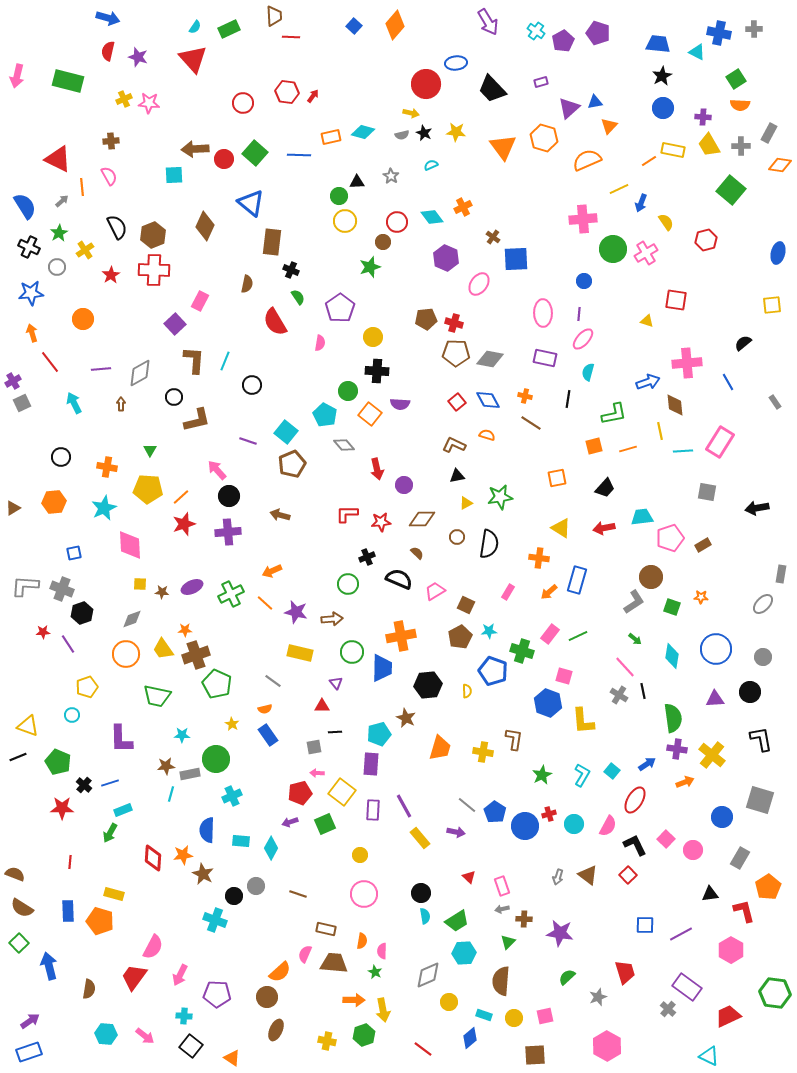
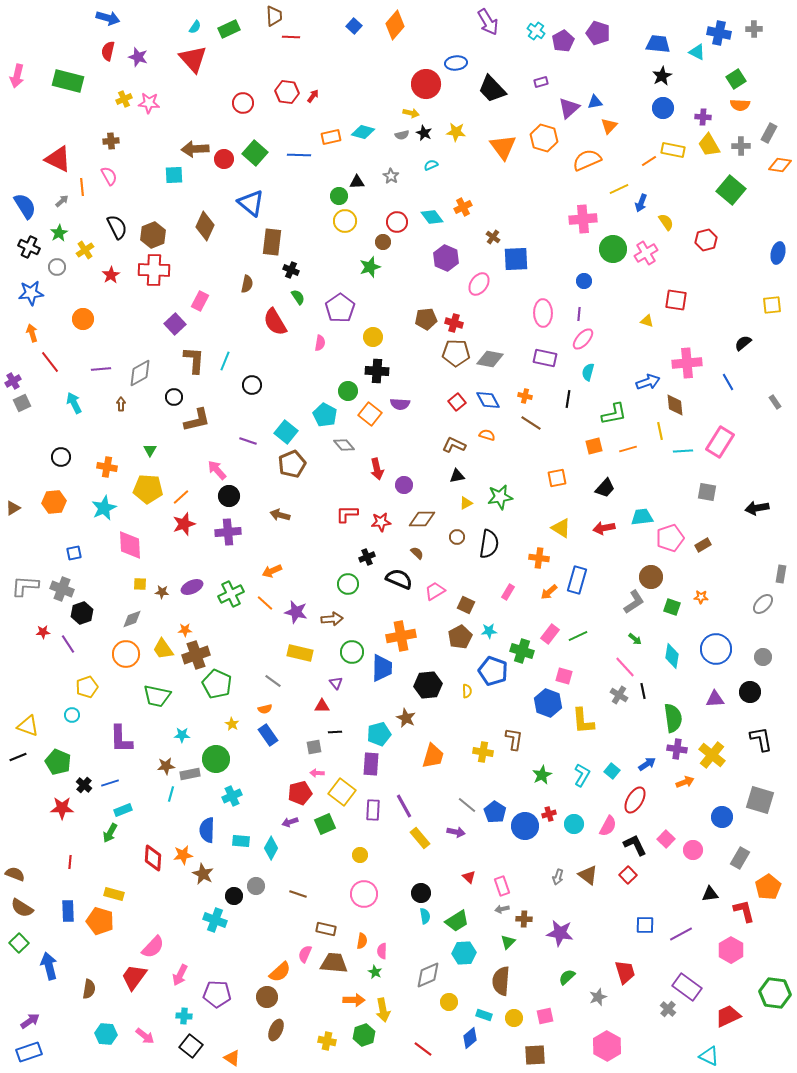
orange trapezoid at (440, 748): moved 7 px left, 8 px down
pink semicircle at (153, 947): rotated 15 degrees clockwise
